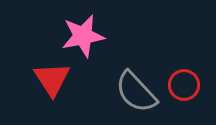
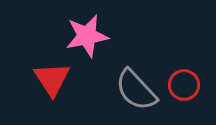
pink star: moved 4 px right
gray semicircle: moved 2 px up
